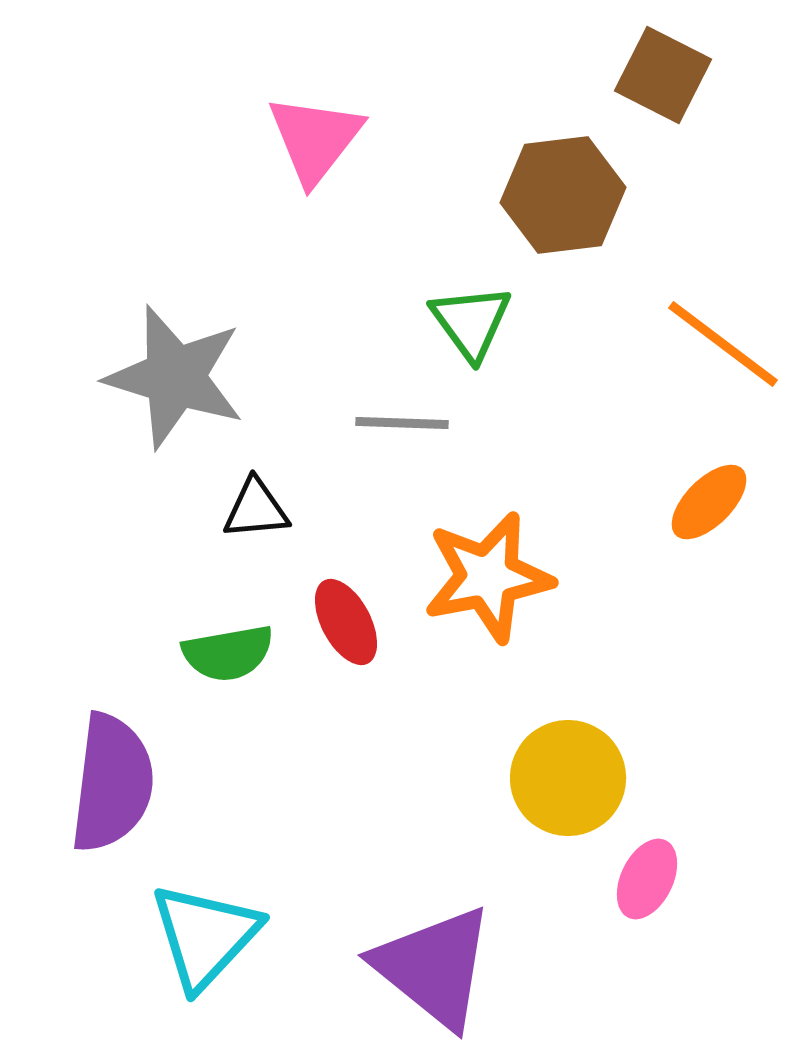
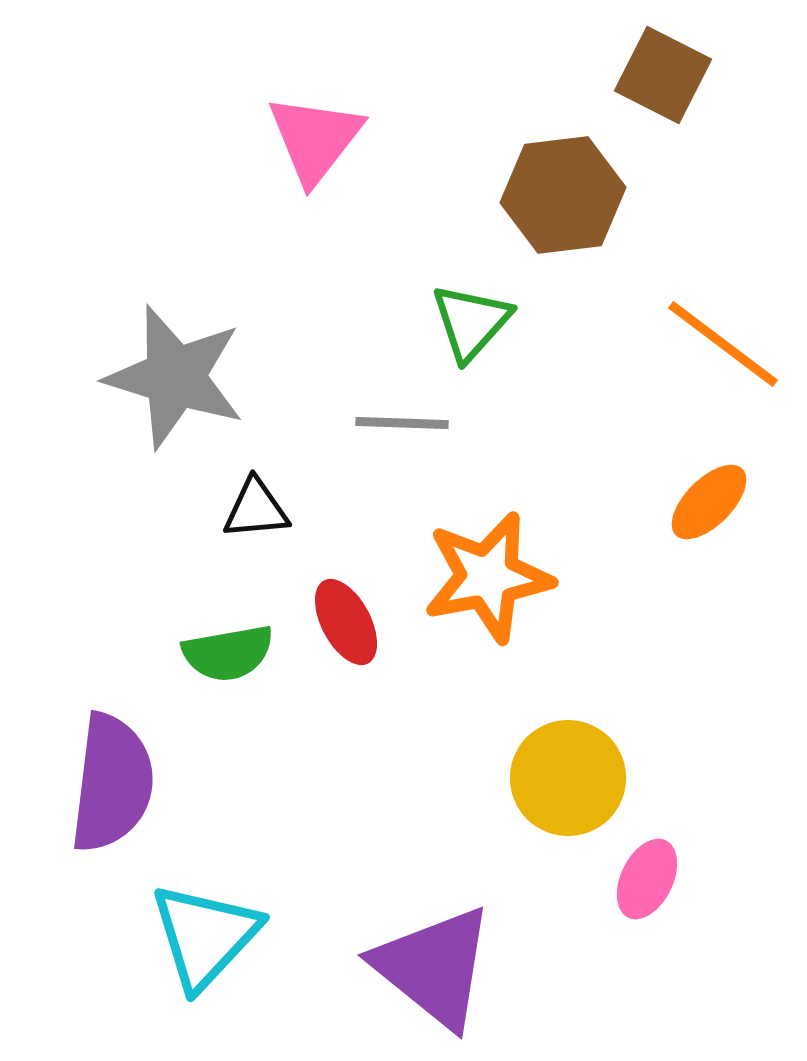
green triangle: rotated 18 degrees clockwise
